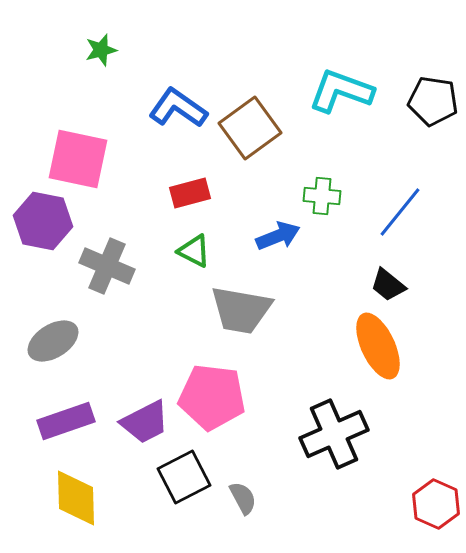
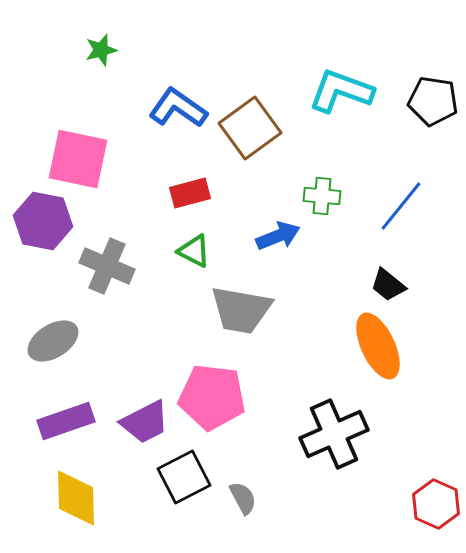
blue line: moved 1 px right, 6 px up
